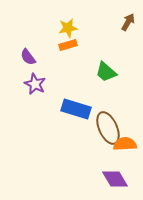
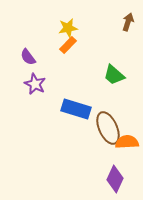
brown arrow: rotated 12 degrees counterclockwise
orange rectangle: rotated 30 degrees counterclockwise
green trapezoid: moved 8 px right, 3 px down
orange semicircle: moved 2 px right, 2 px up
purple diamond: rotated 56 degrees clockwise
